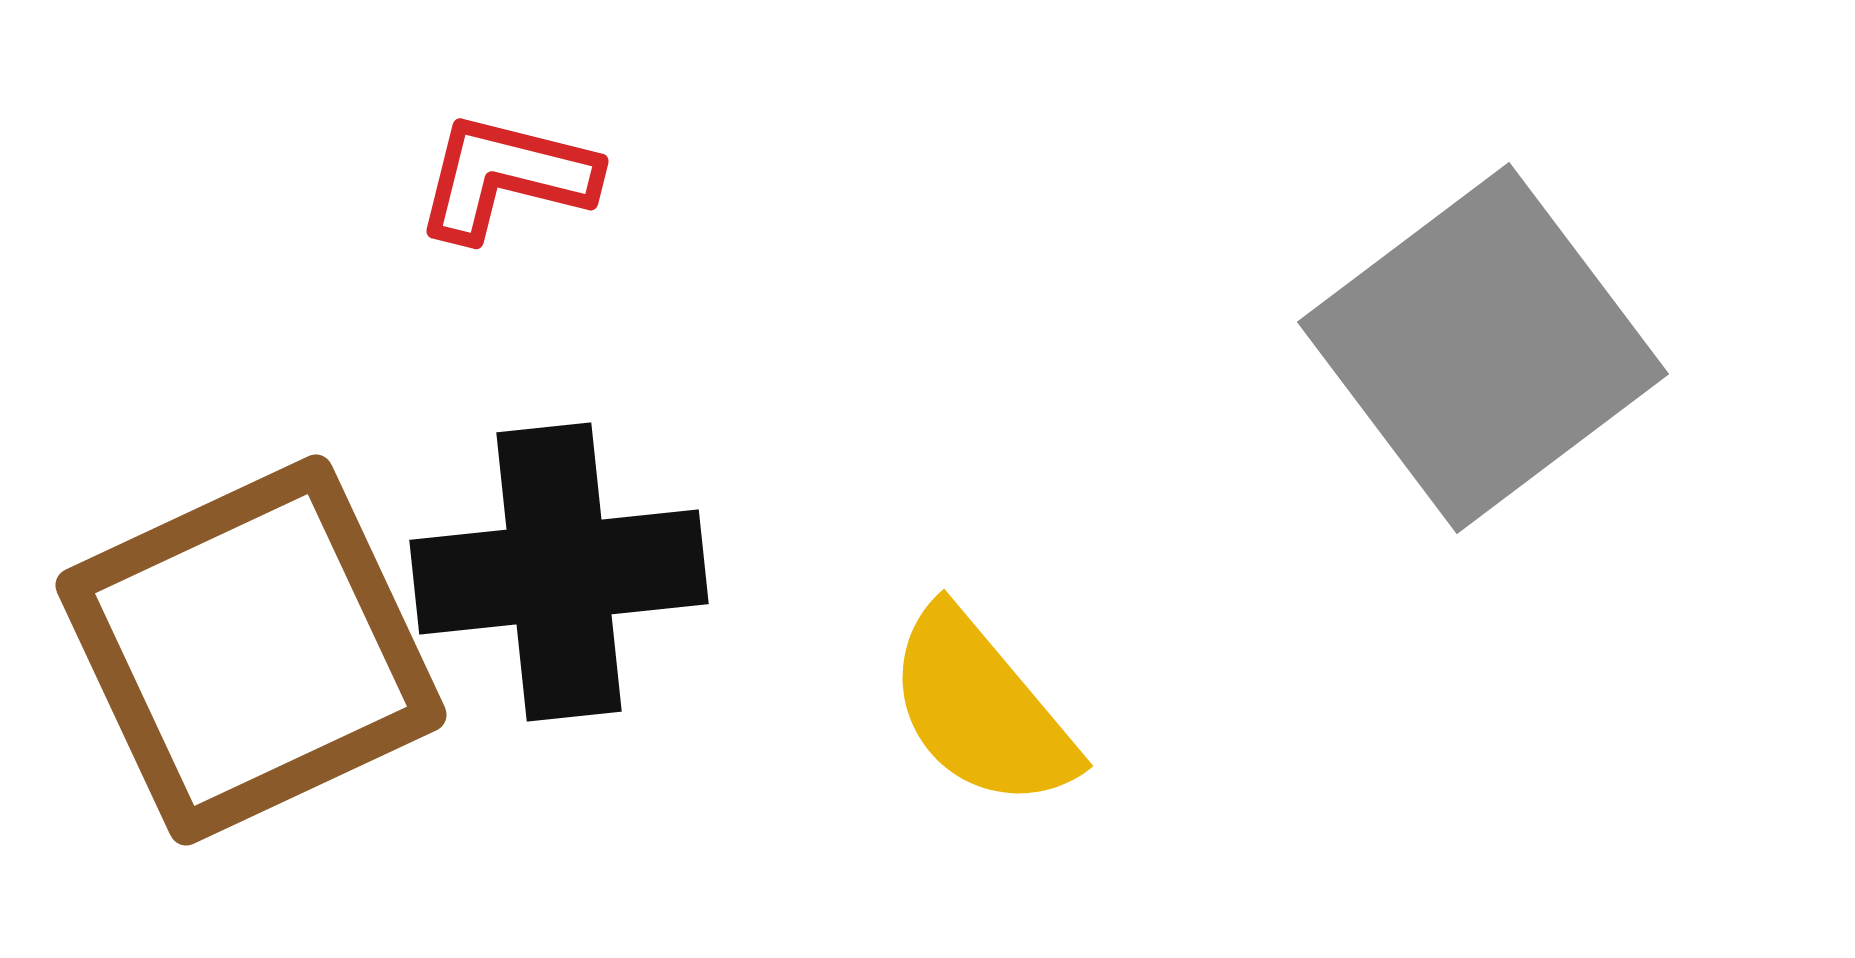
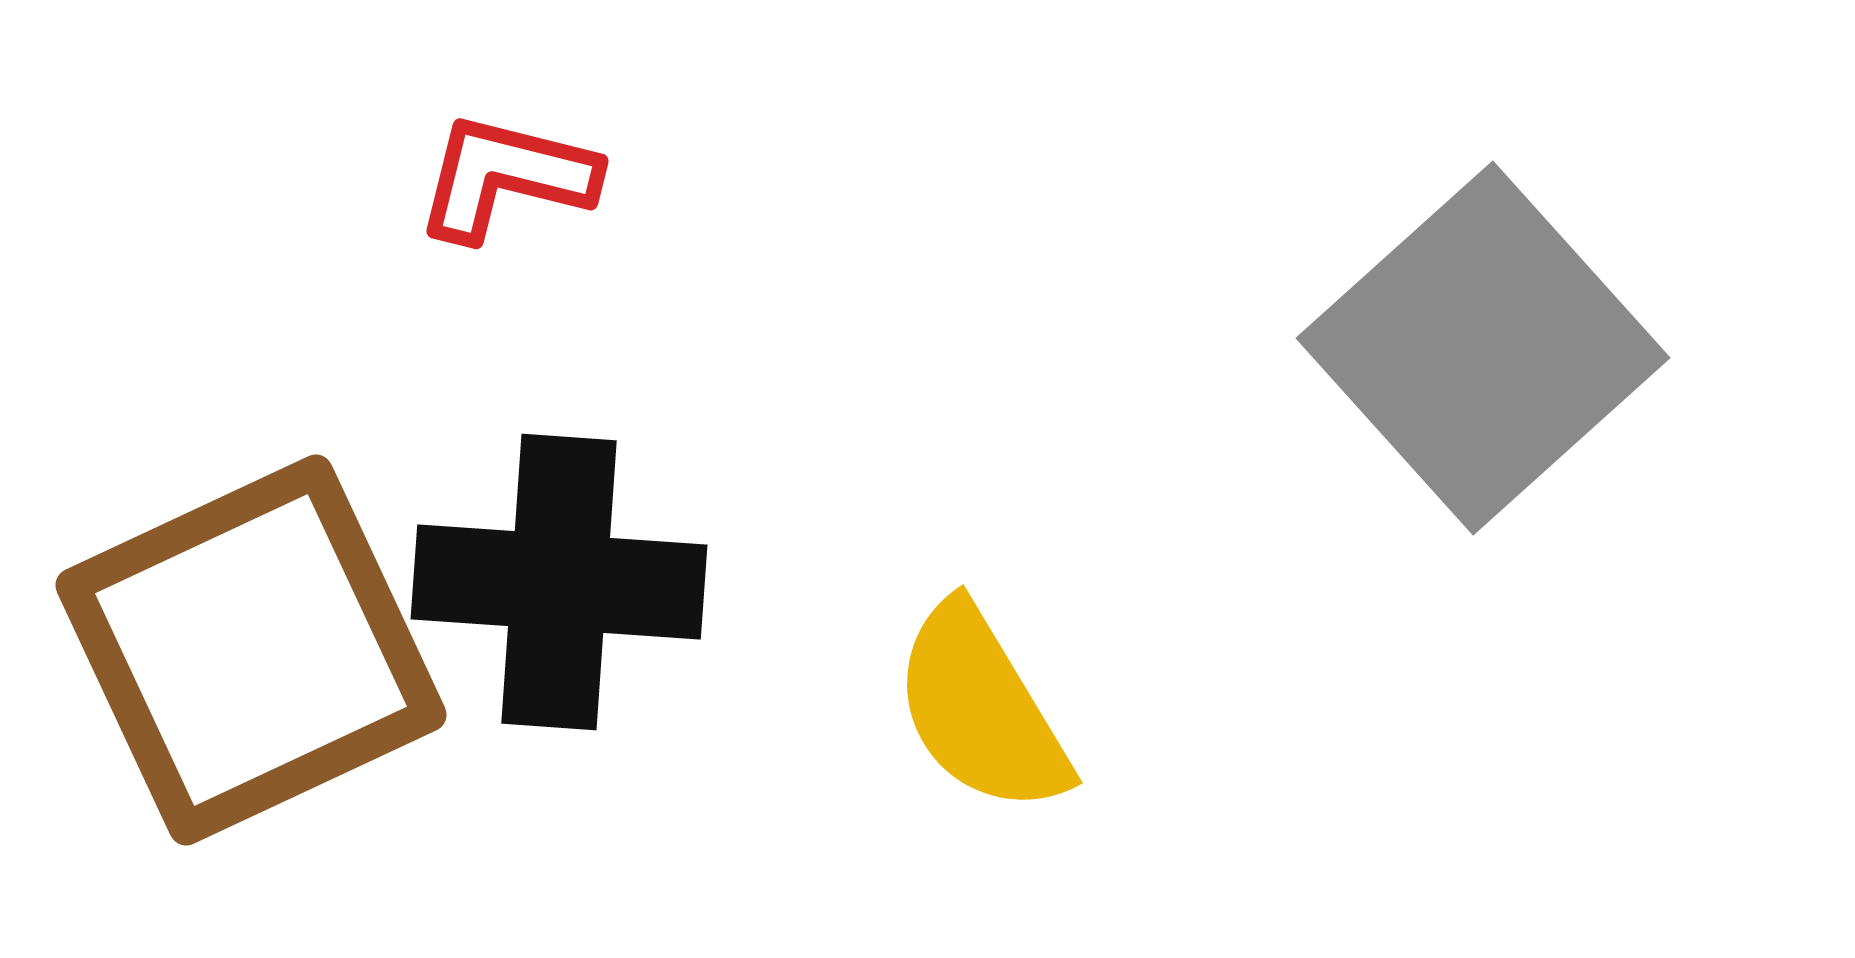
gray square: rotated 5 degrees counterclockwise
black cross: moved 10 px down; rotated 10 degrees clockwise
yellow semicircle: rotated 9 degrees clockwise
